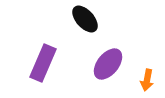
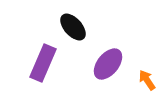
black ellipse: moved 12 px left, 8 px down
orange arrow: rotated 135 degrees clockwise
